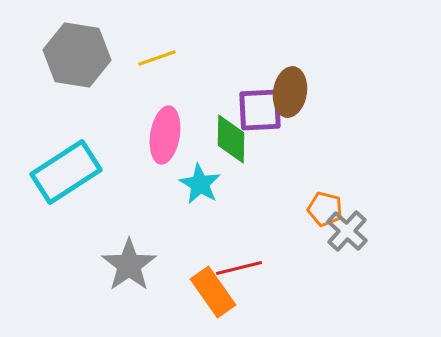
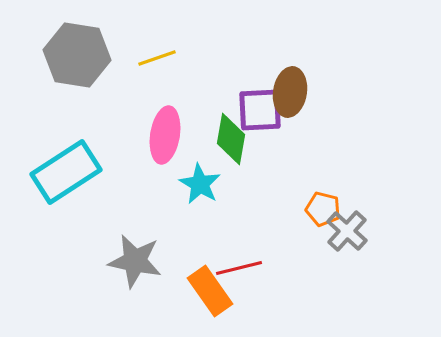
green diamond: rotated 9 degrees clockwise
orange pentagon: moved 2 px left
gray star: moved 6 px right, 4 px up; rotated 26 degrees counterclockwise
orange rectangle: moved 3 px left, 1 px up
